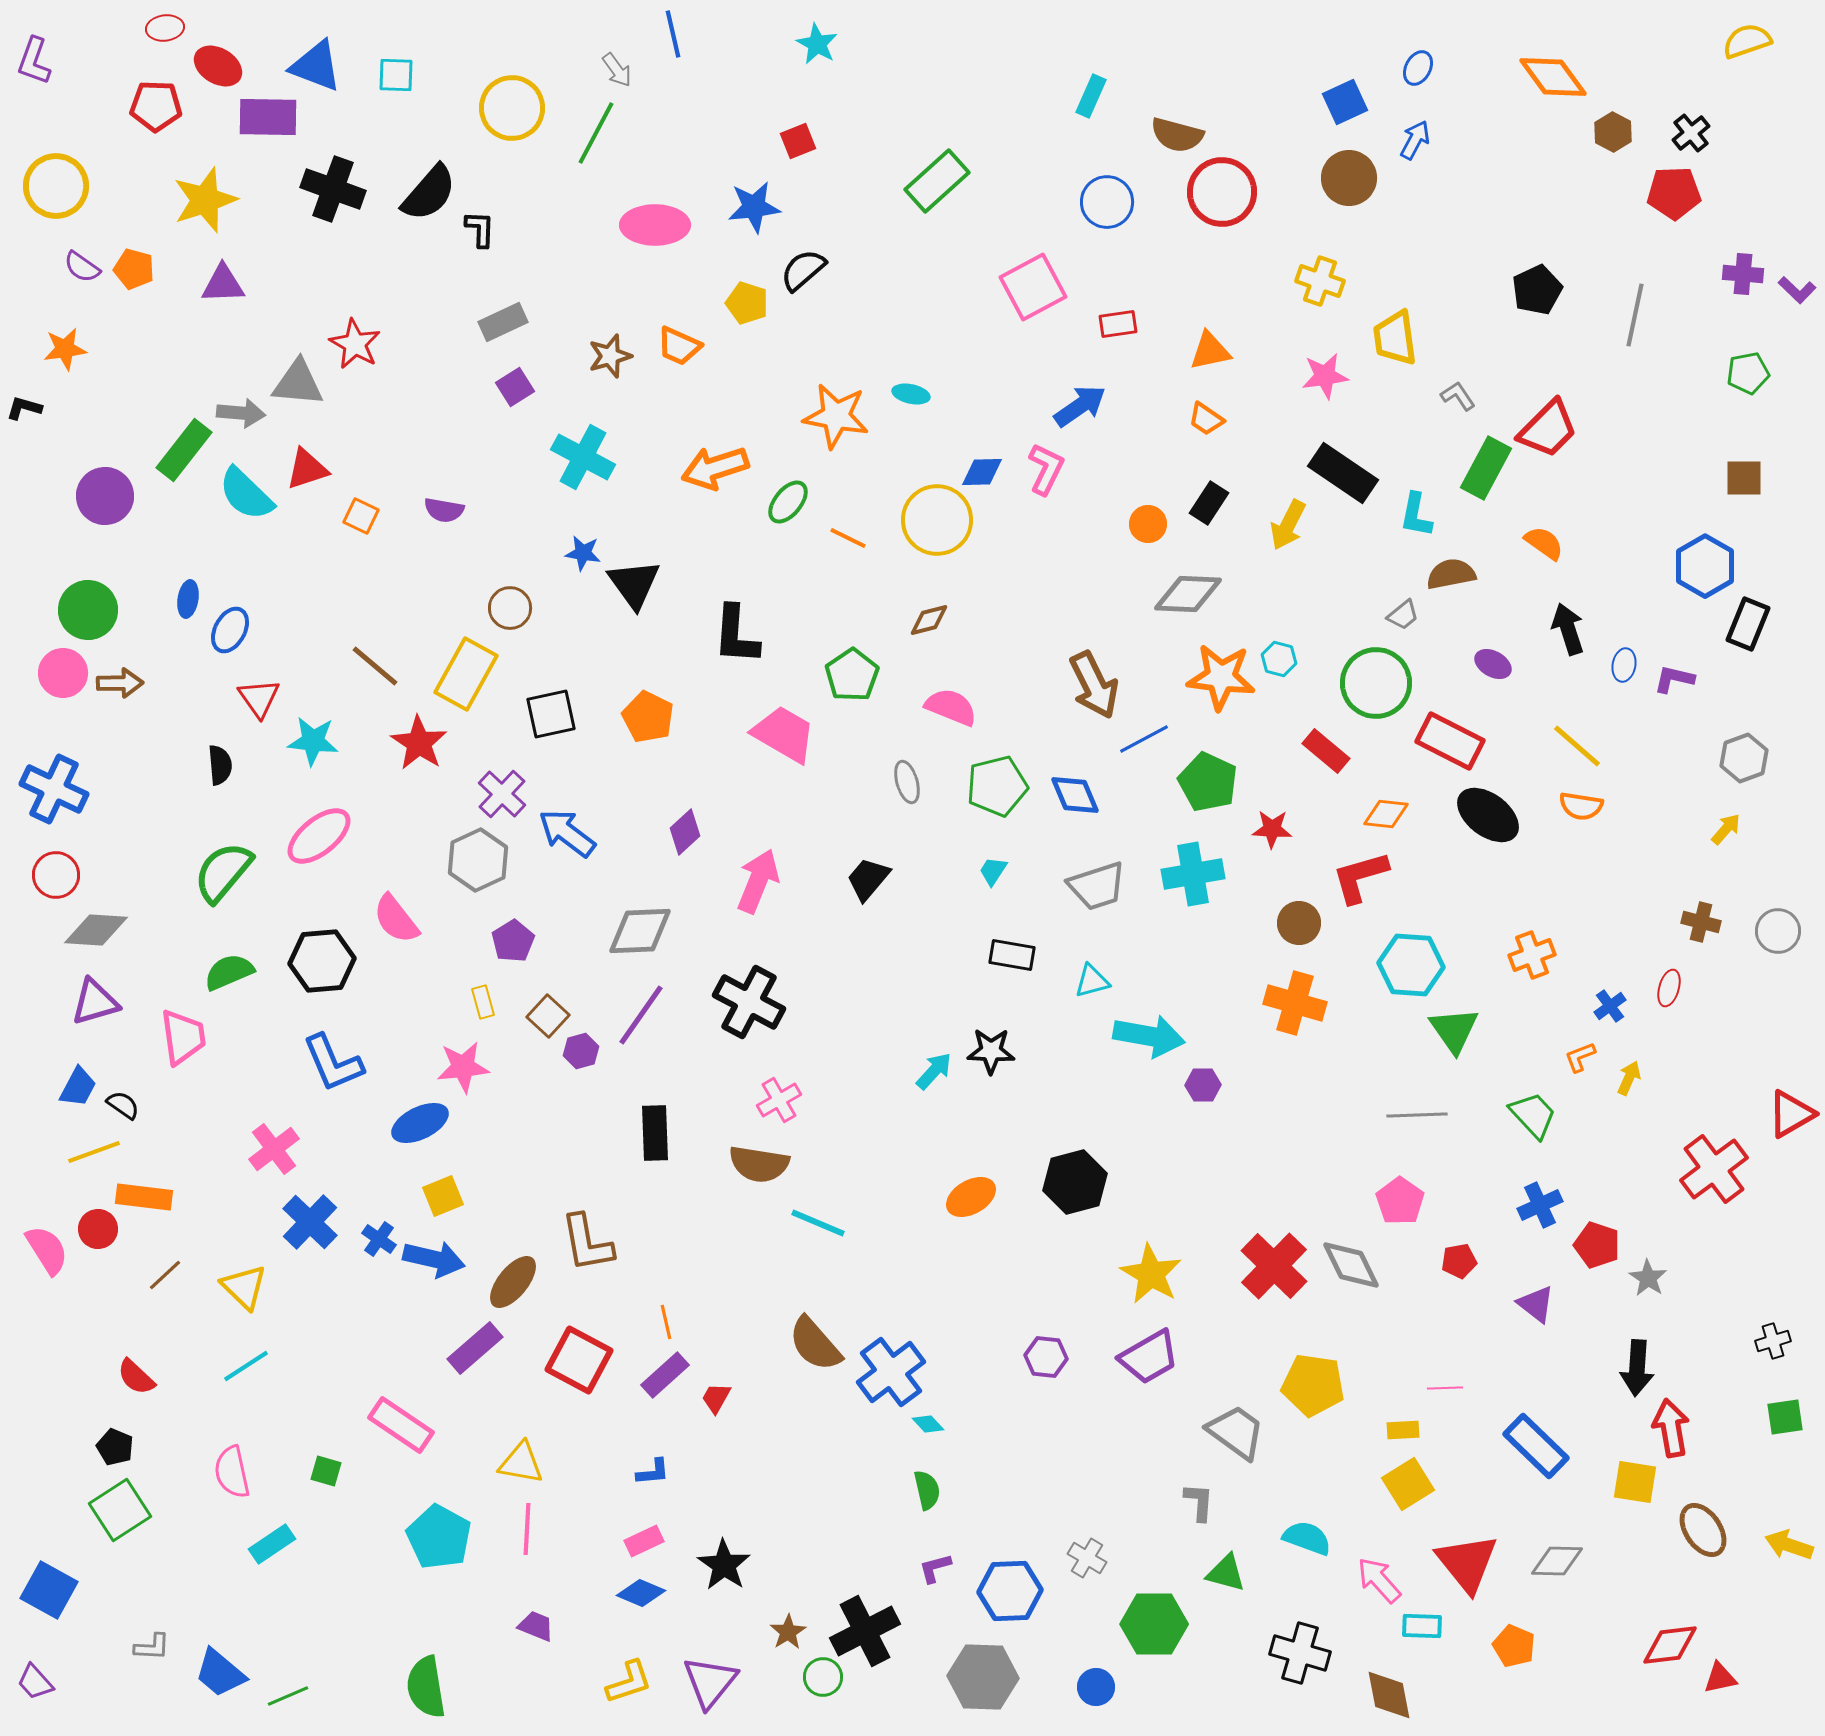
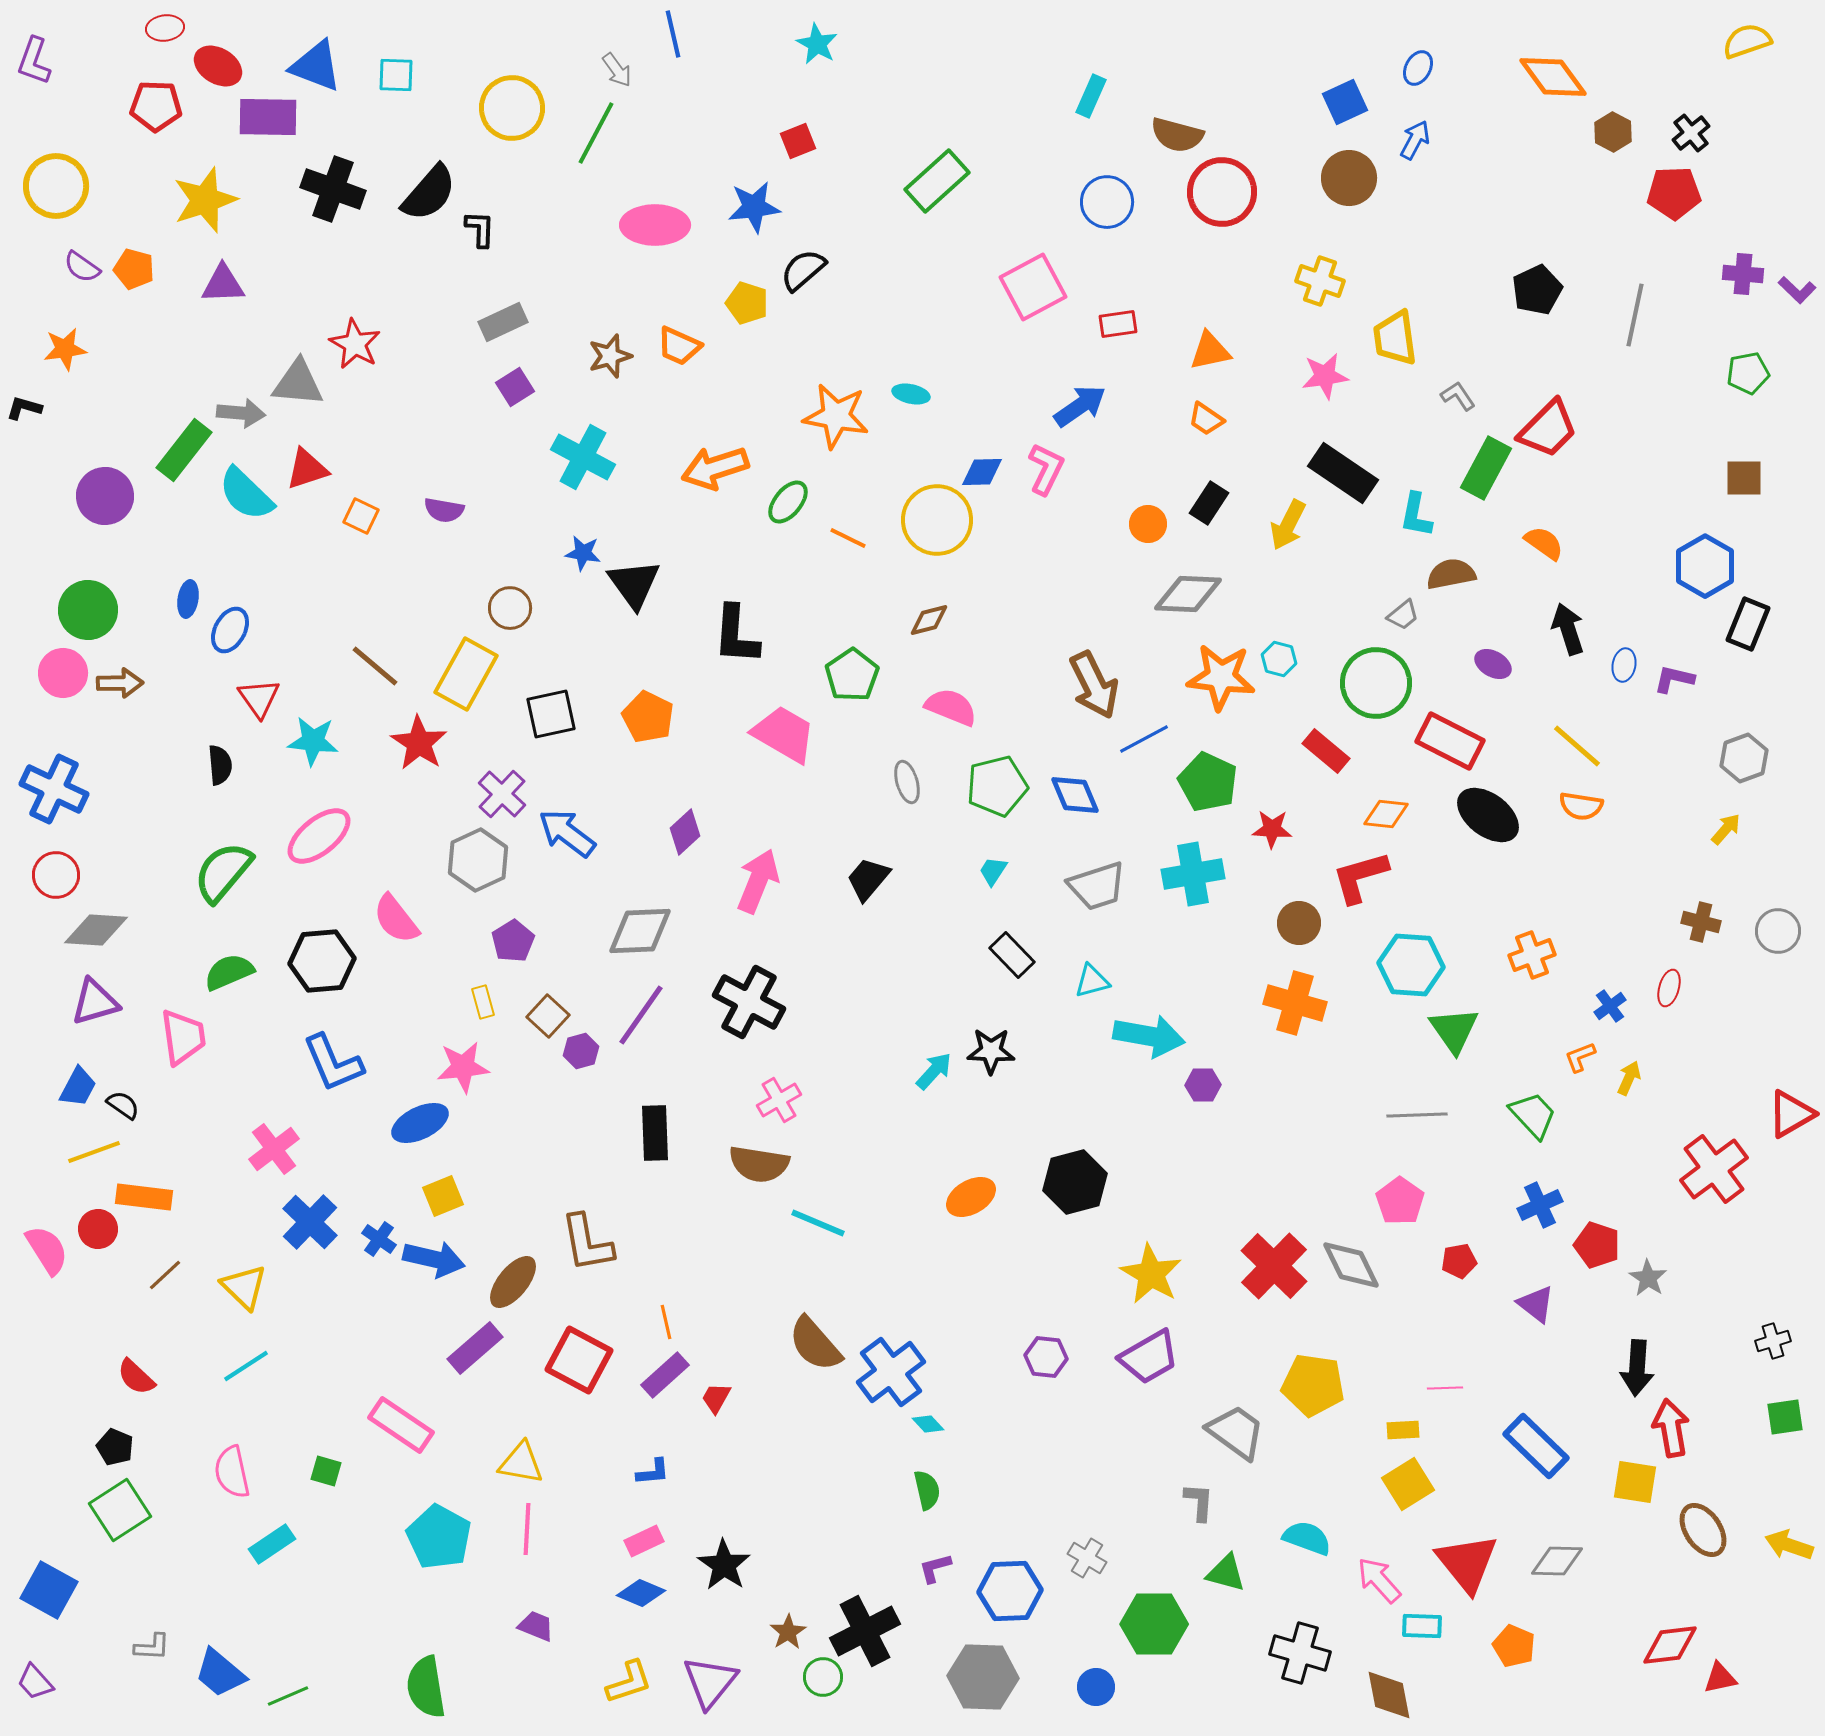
black rectangle at (1012, 955): rotated 36 degrees clockwise
